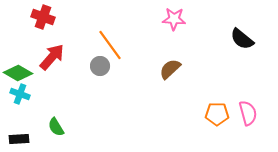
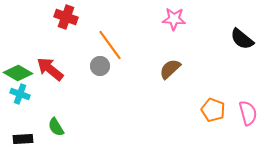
red cross: moved 23 px right
red arrow: moved 2 px left, 12 px down; rotated 92 degrees counterclockwise
orange pentagon: moved 4 px left, 4 px up; rotated 20 degrees clockwise
black rectangle: moved 4 px right
